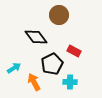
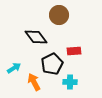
red rectangle: rotated 32 degrees counterclockwise
